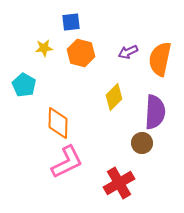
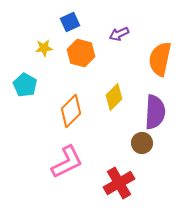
blue square: moved 1 px left; rotated 18 degrees counterclockwise
purple arrow: moved 9 px left, 18 px up
cyan pentagon: moved 1 px right
orange diamond: moved 13 px right, 12 px up; rotated 44 degrees clockwise
